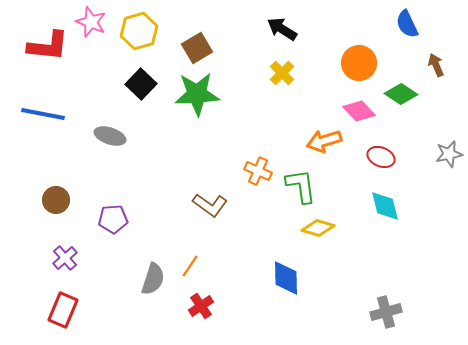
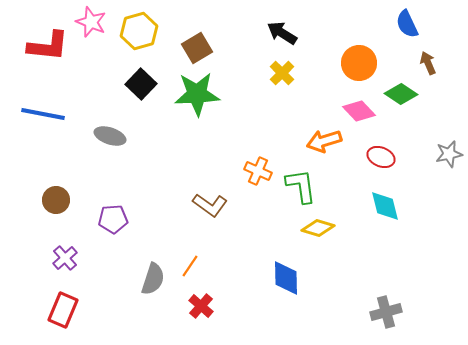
black arrow: moved 4 px down
brown arrow: moved 8 px left, 2 px up
red cross: rotated 15 degrees counterclockwise
